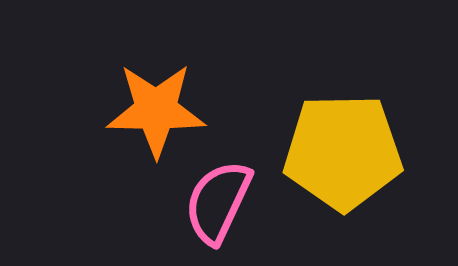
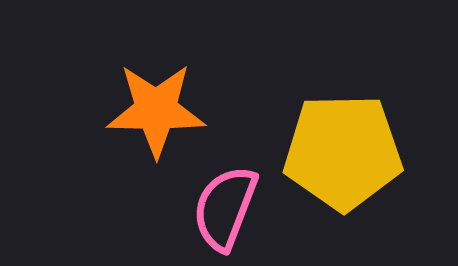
pink semicircle: moved 7 px right, 6 px down; rotated 4 degrees counterclockwise
